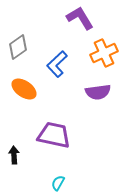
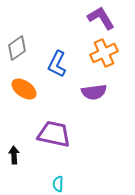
purple L-shape: moved 21 px right
gray diamond: moved 1 px left, 1 px down
blue L-shape: rotated 20 degrees counterclockwise
purple semicircle: moved 4 px left
purple trapezoid: moved 1 px up
cyan semicircle: moved 1 px down; rotated 28 degrees counterclockwise
